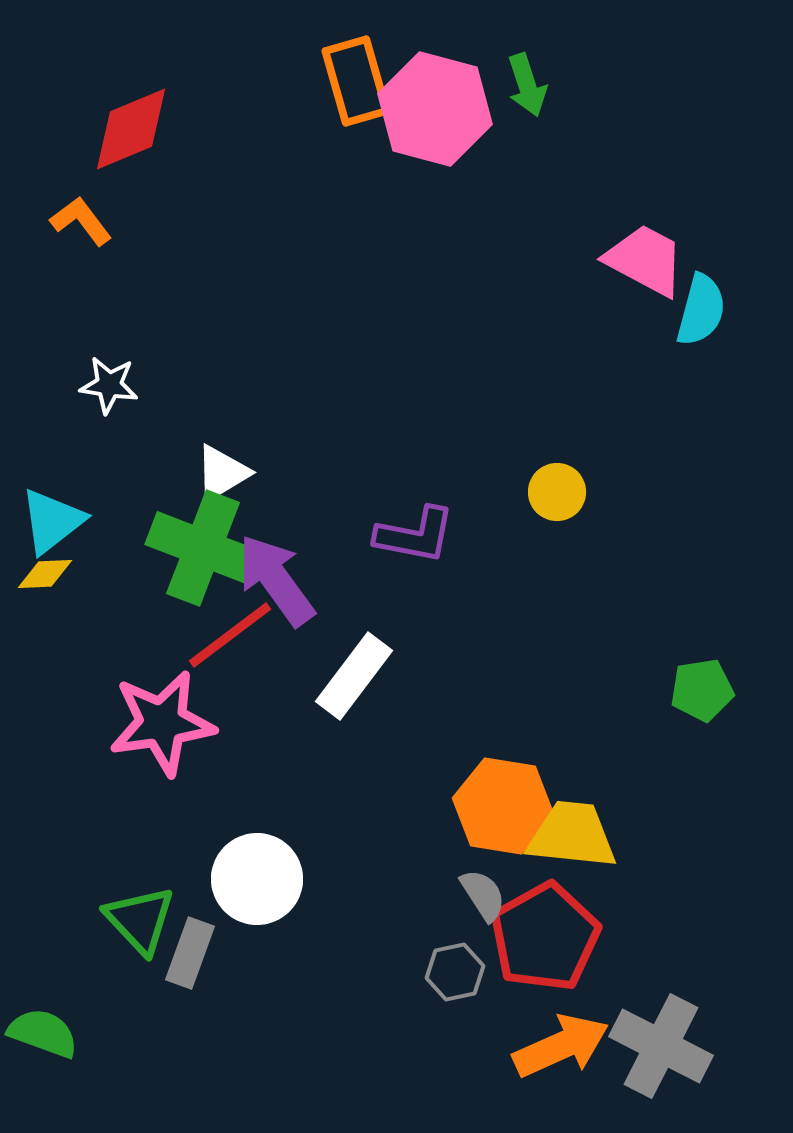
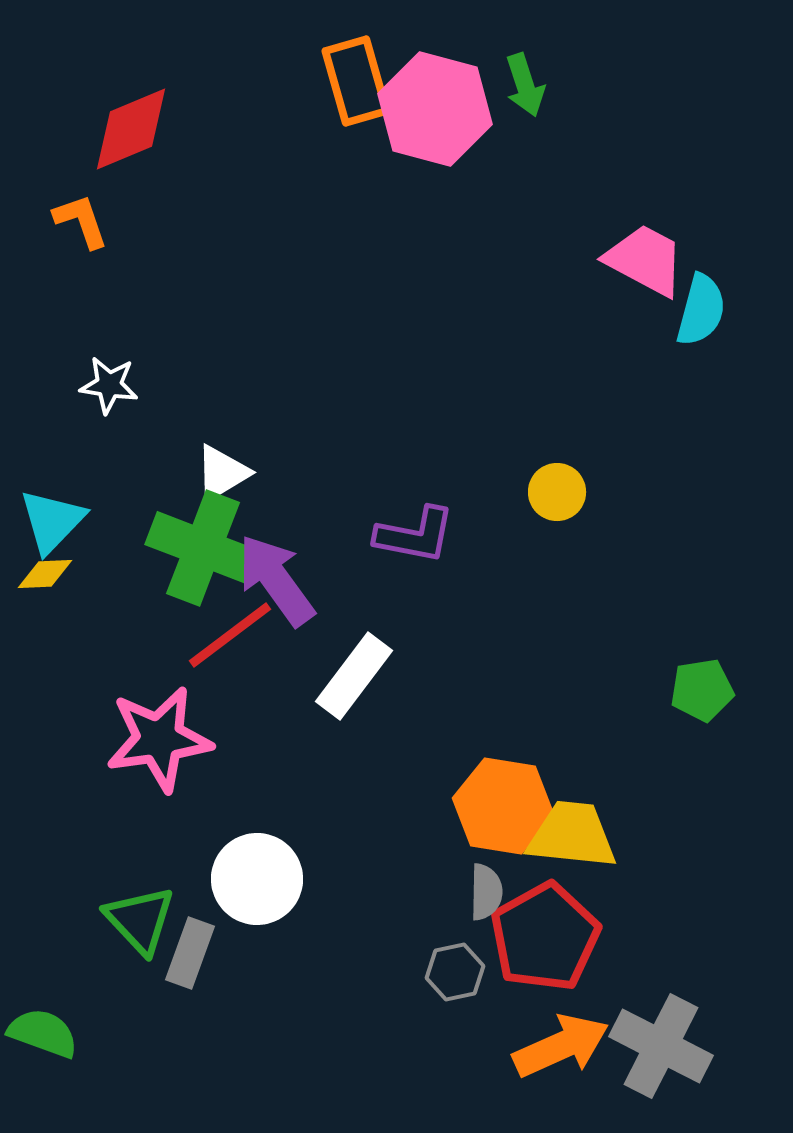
green arrow: moved 2 px left
orange L-shape: rotated 18 degrees clockwise
cyan triangle: rotated 8 degrees counterclockwise
pink star: moved 3 px left, 16 px down
gray semicircle: moved 3 px right, 3 px up; rotated 34 degrees clockwise
